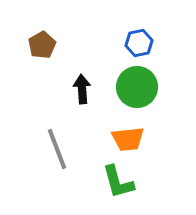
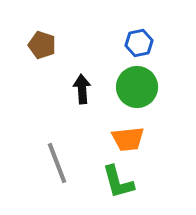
brown pentagon: rotated 24 degrees counterclockwise
gray line: moved 14 px down
